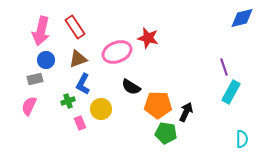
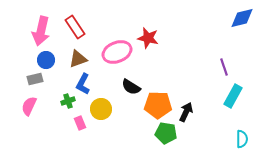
cyan rectangle: moved 2 px right, 4 px down
